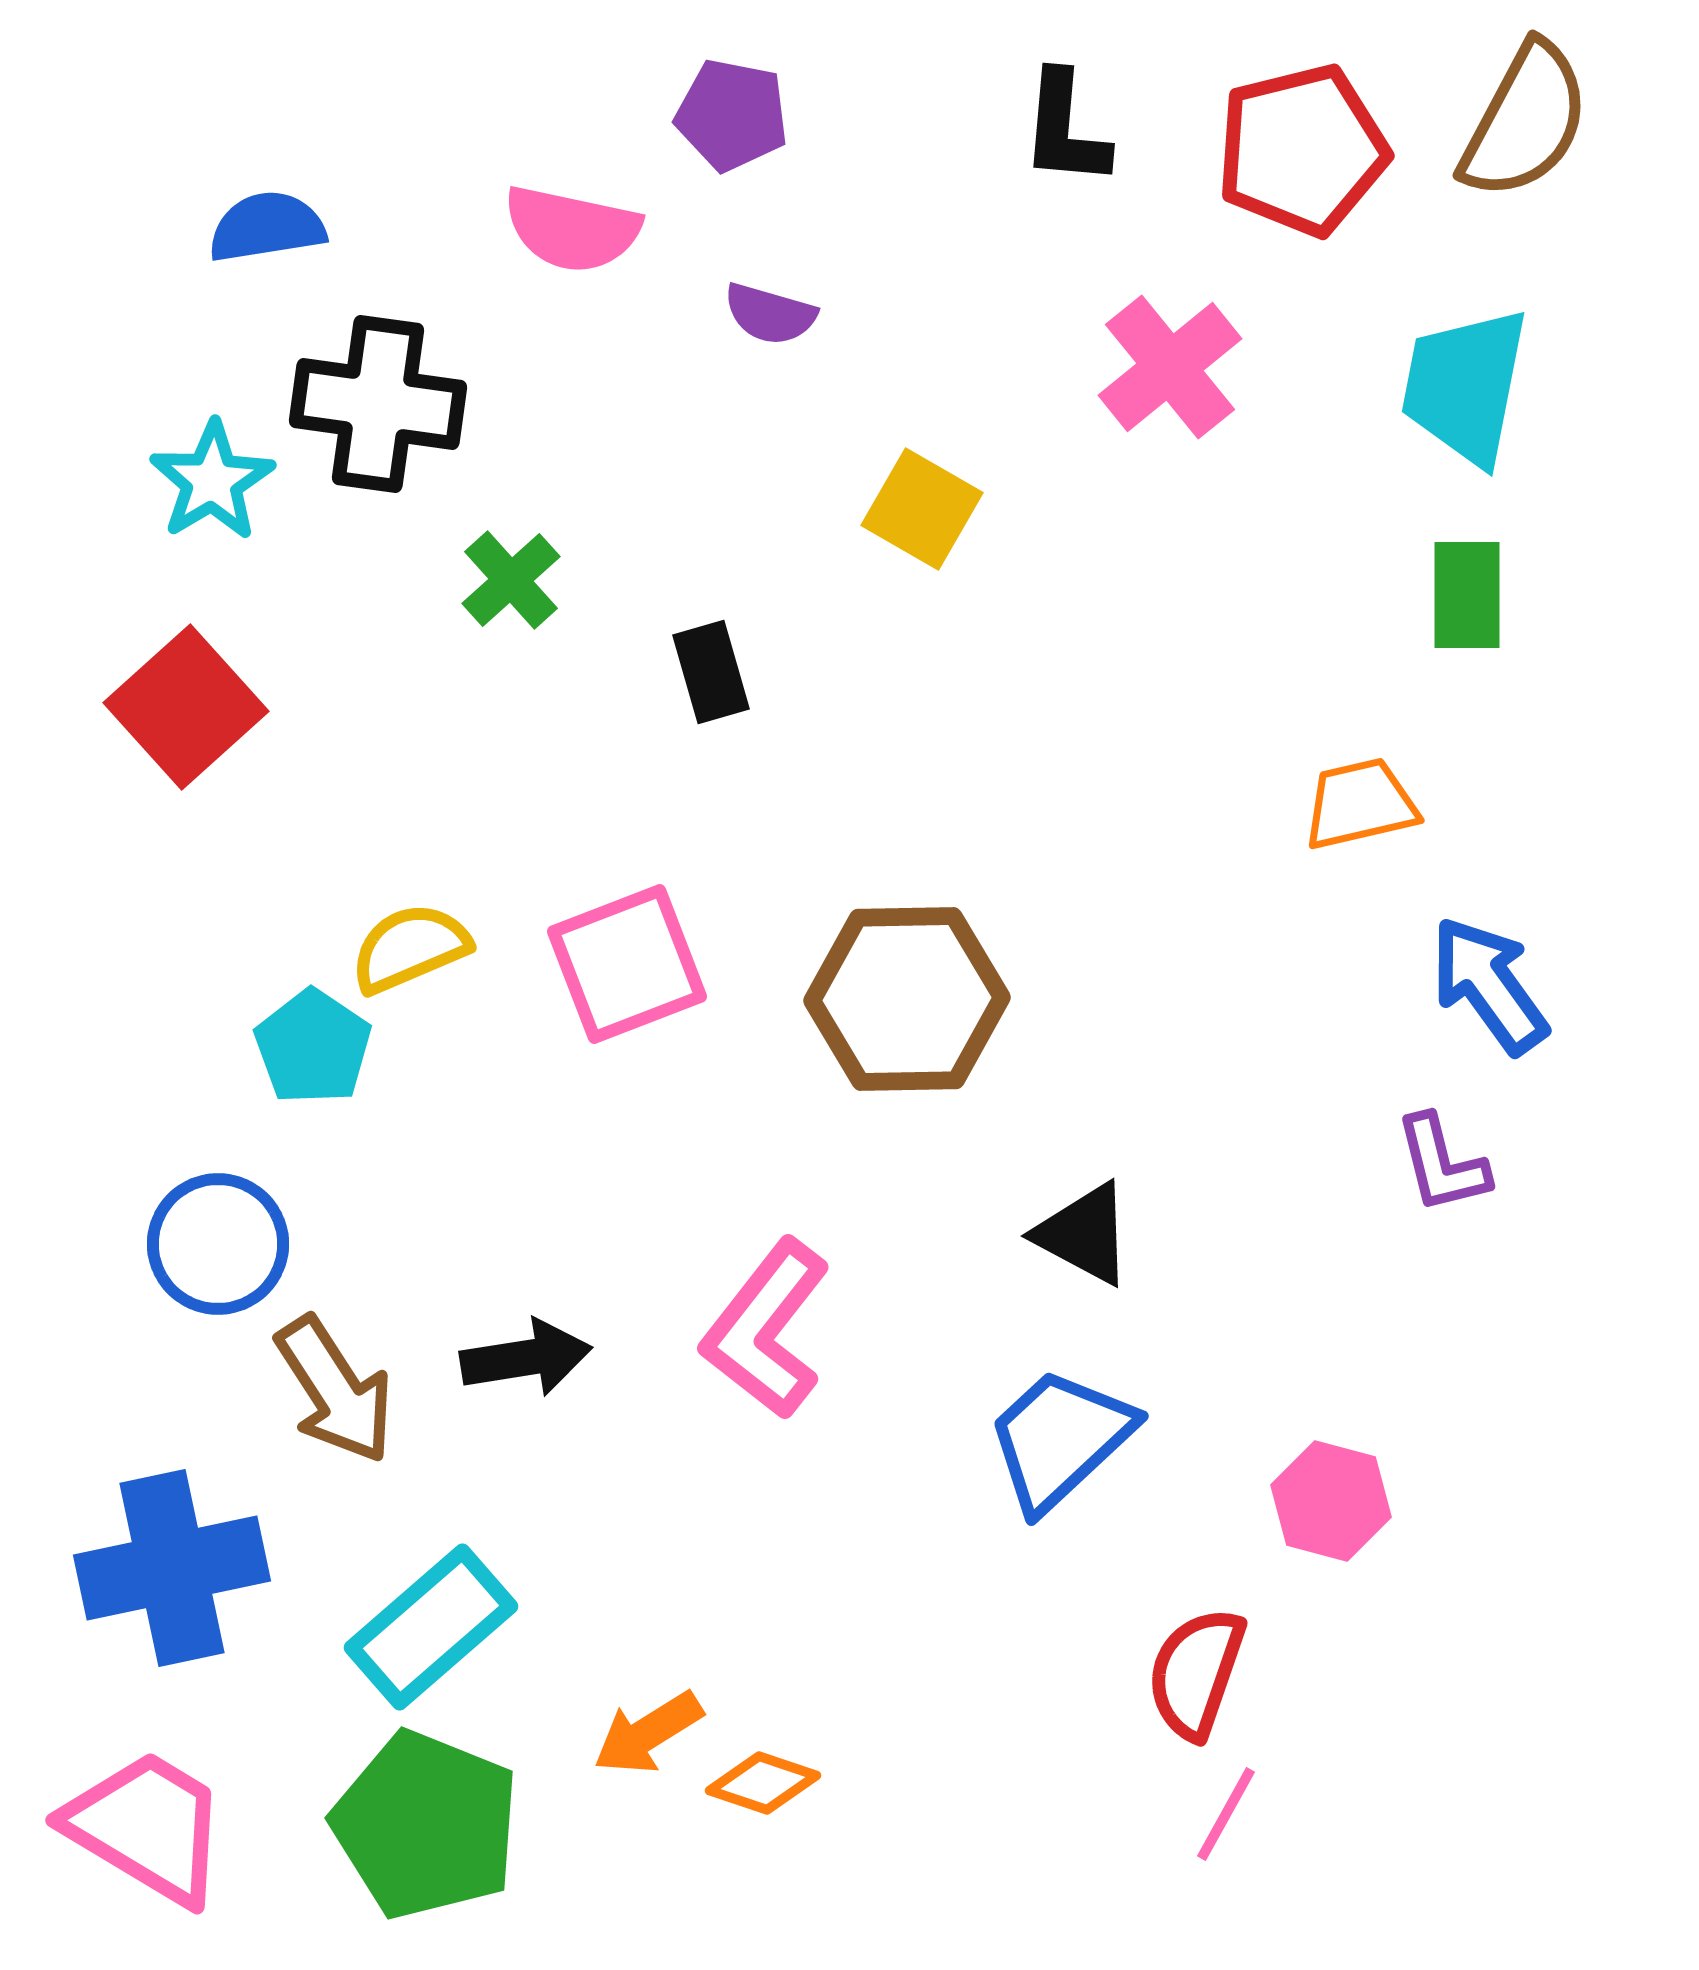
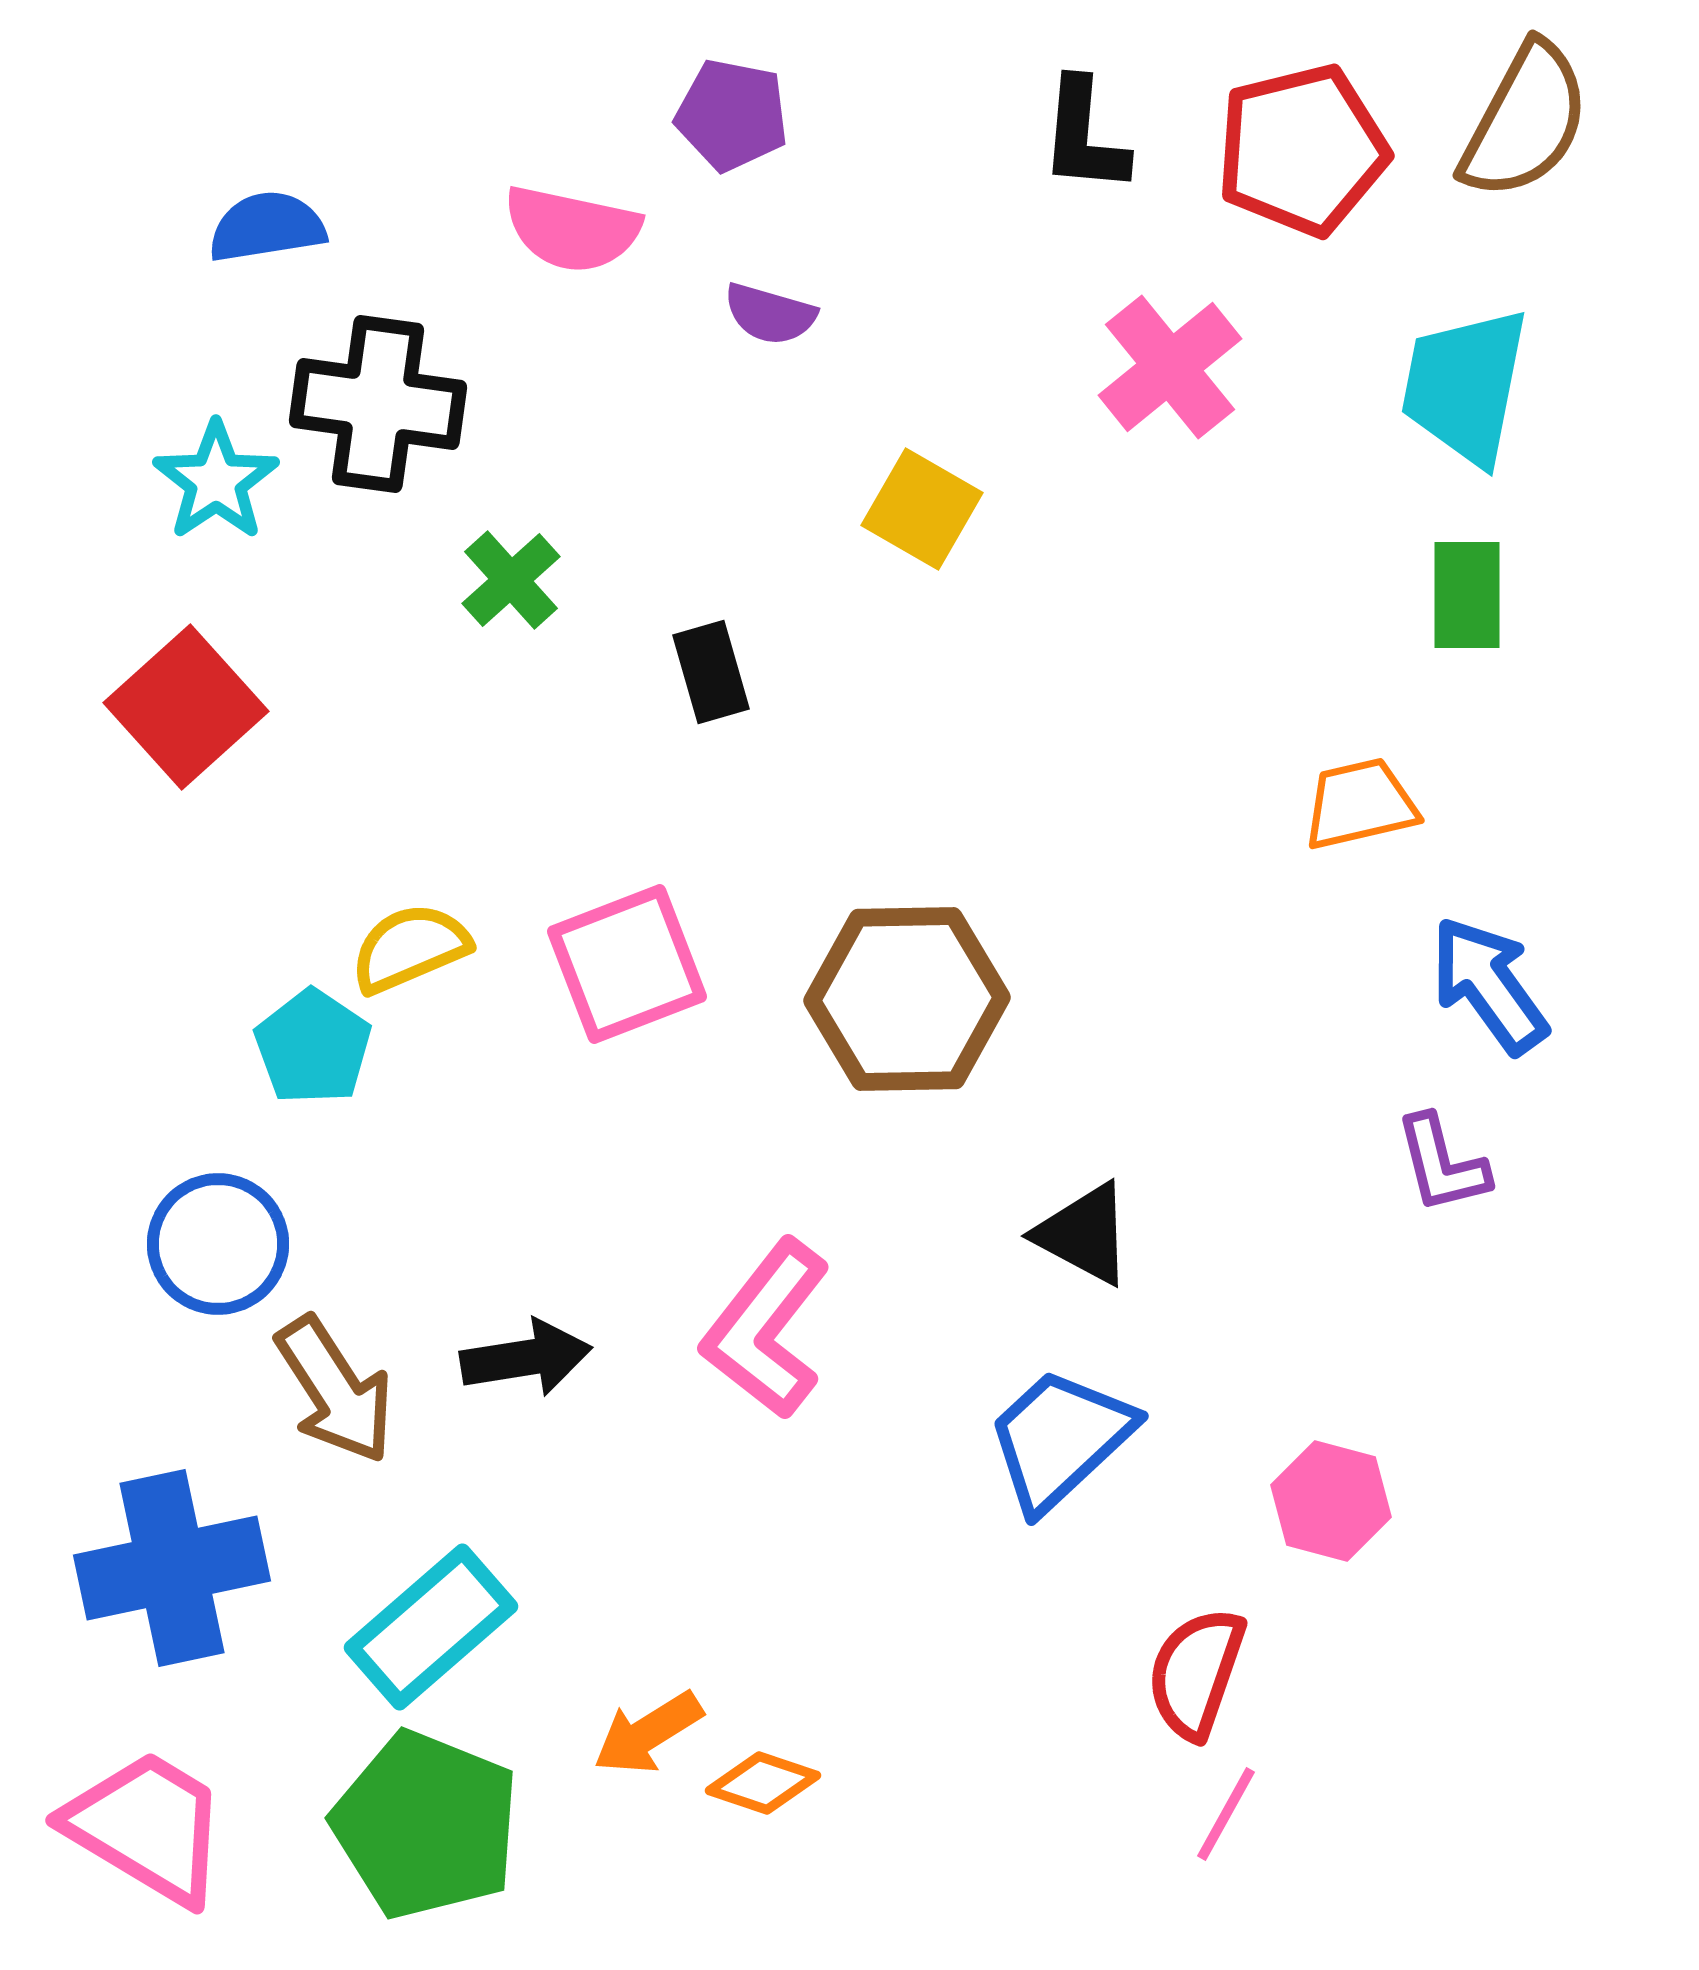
black L-shape: moved 19 px right, 7 px down
cyan star: moved 4 px right; rotated 3 degrees counterclockwise
